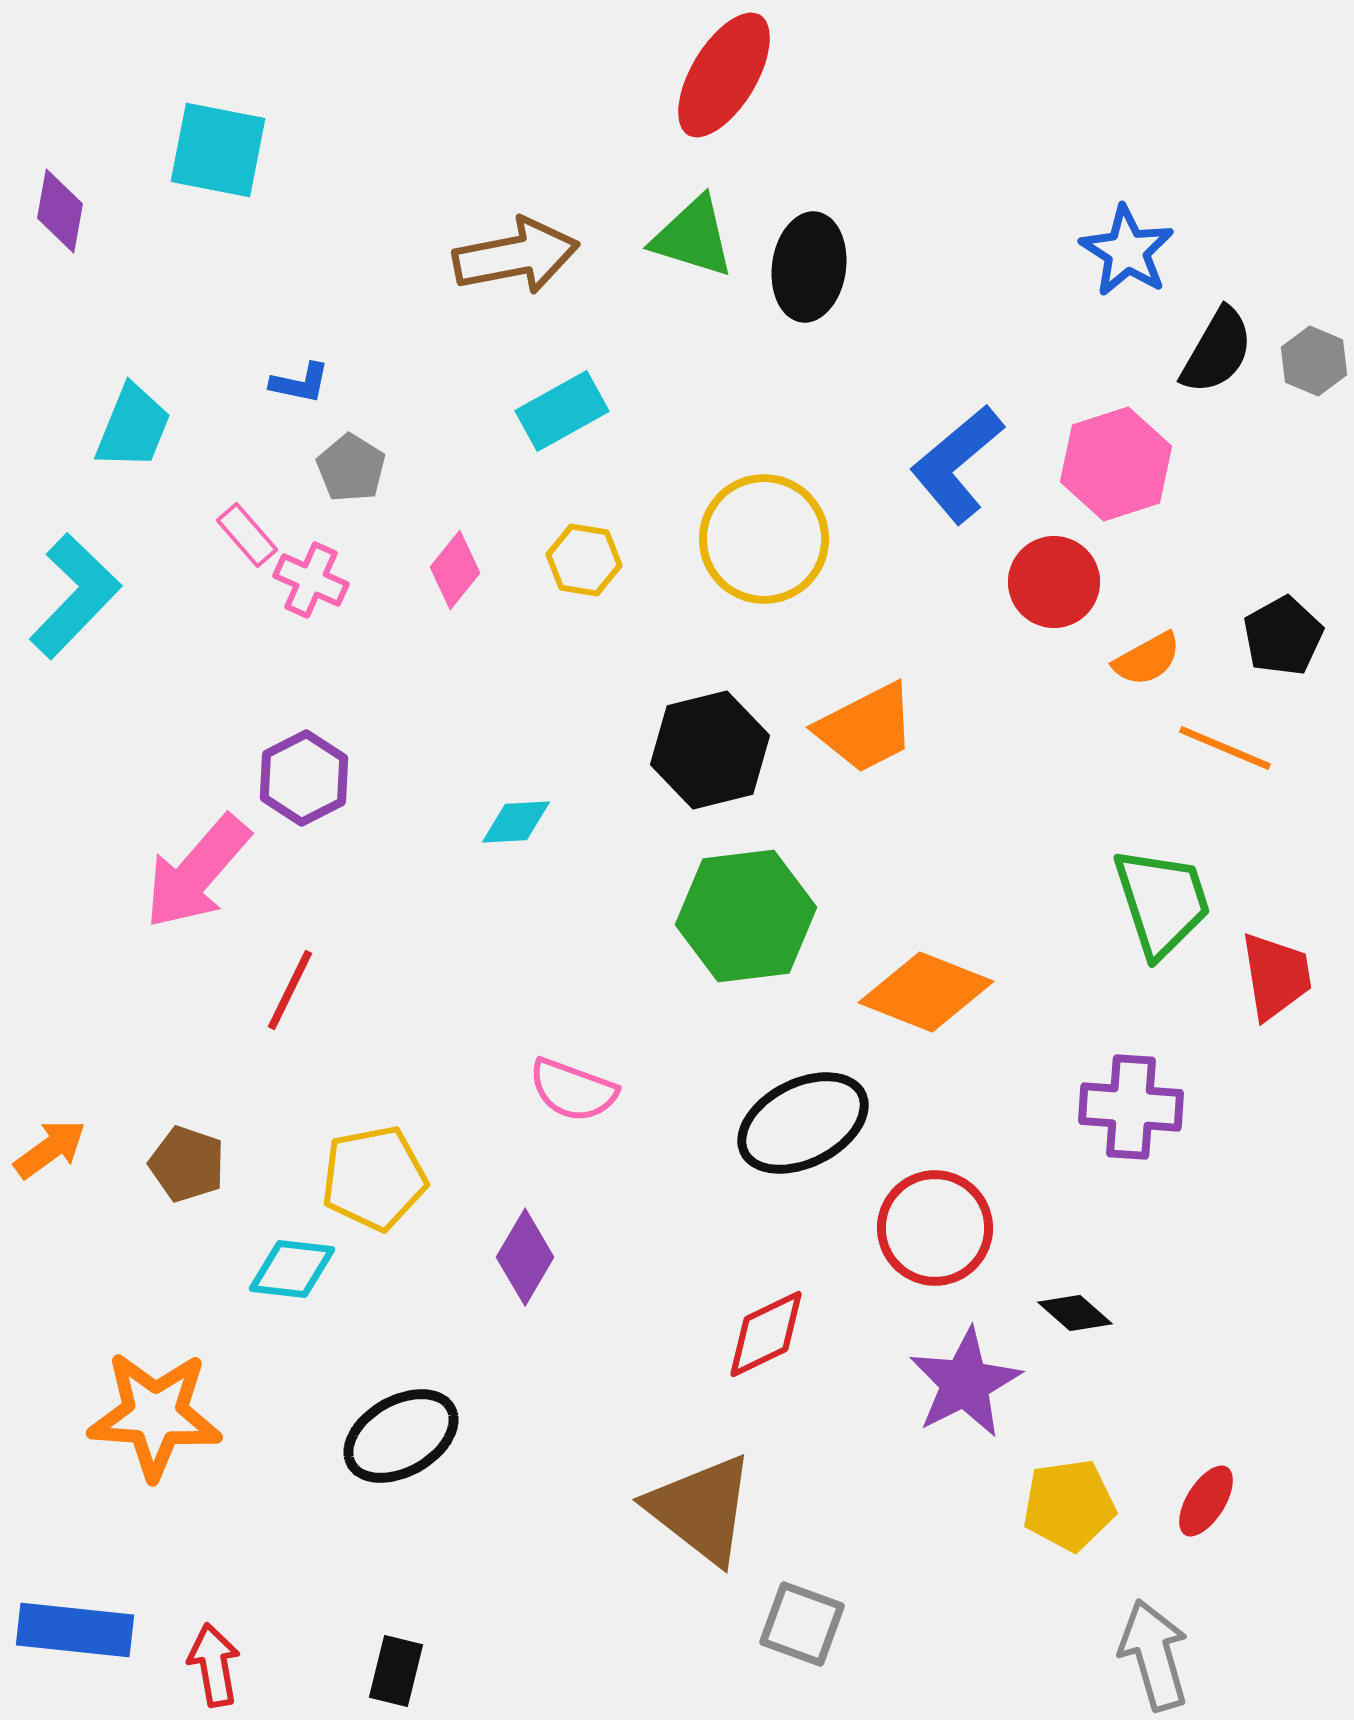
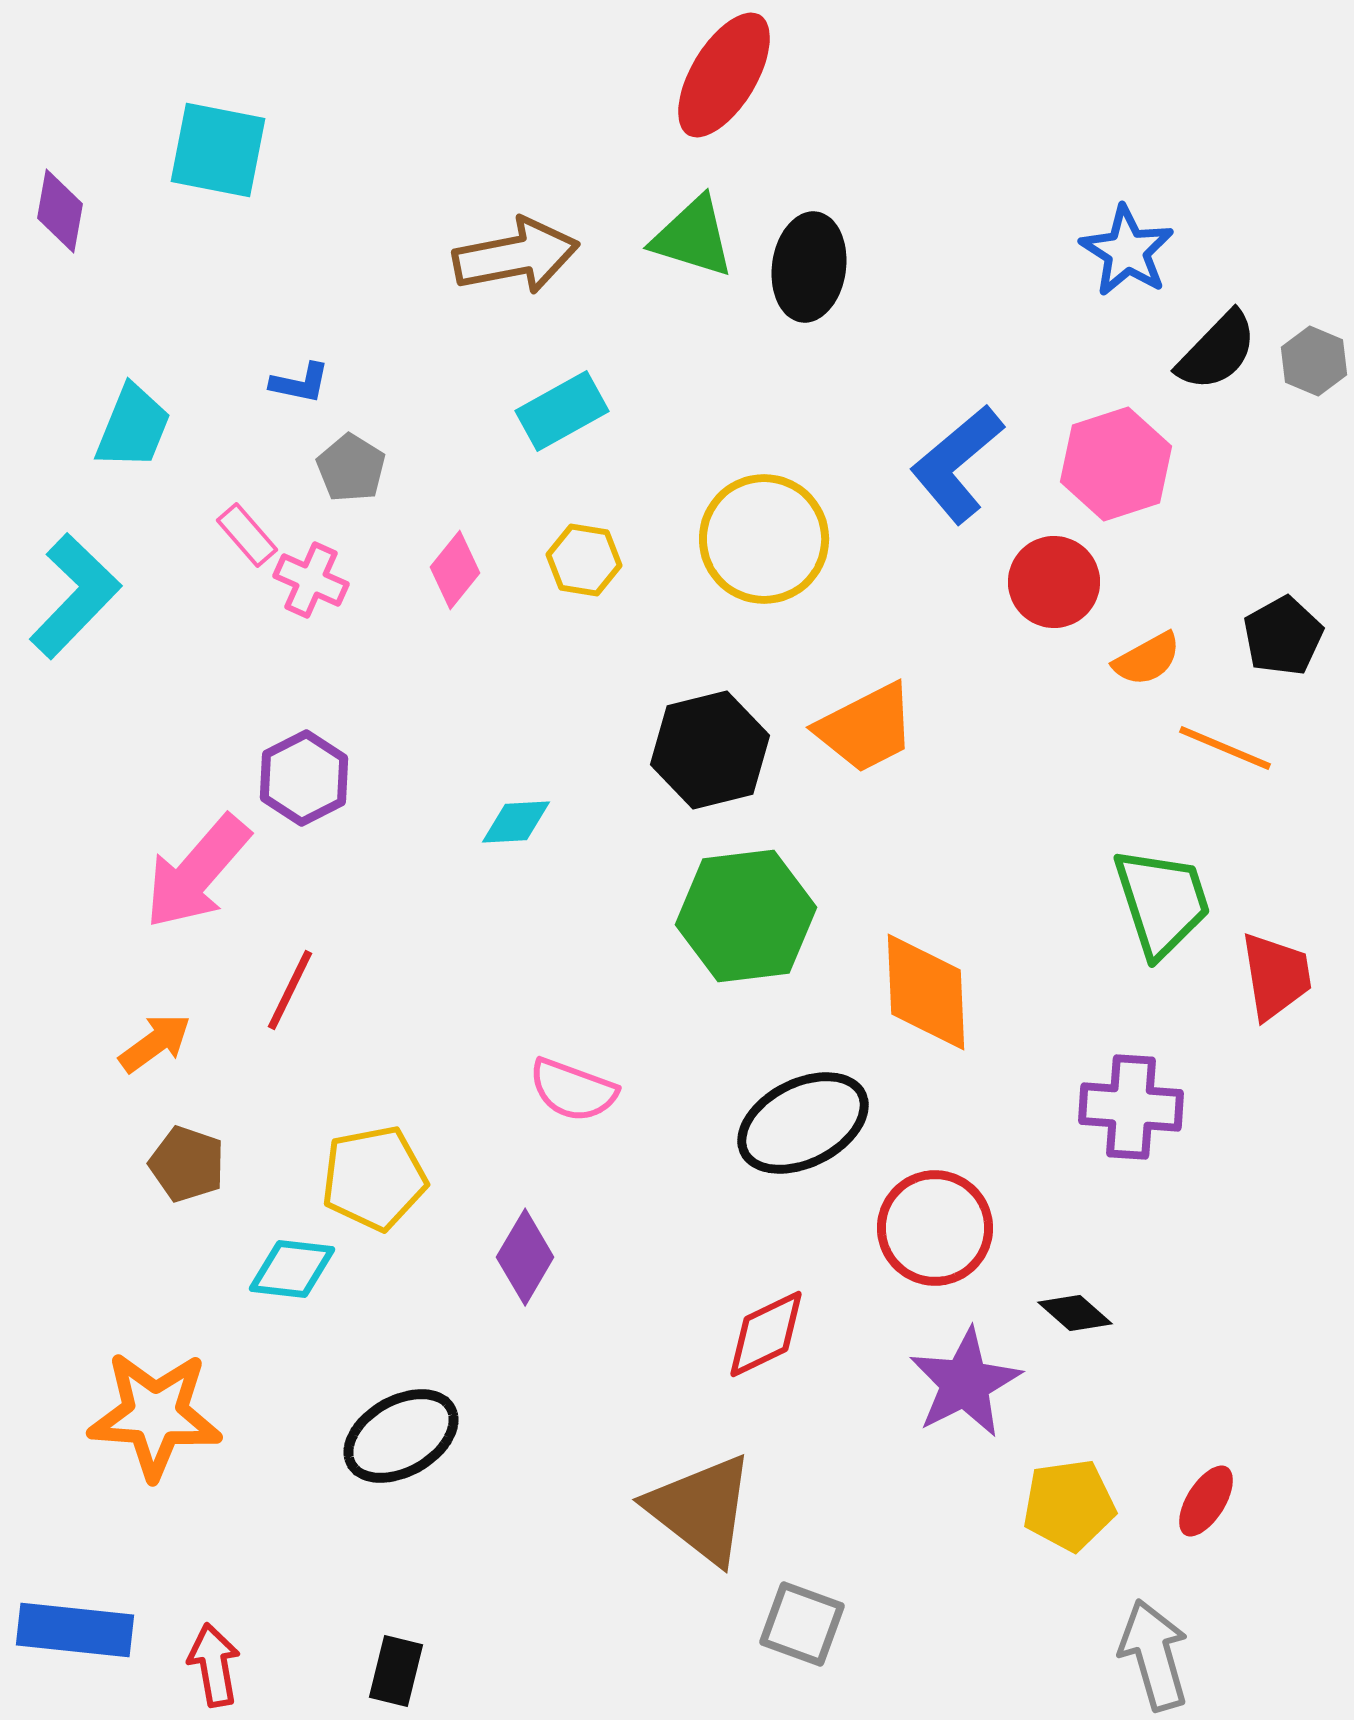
black semicircle at (1217, 351): rotated 14 degrees clockwise
orange diamond at (926, 992): rotated 66 degrees clockwise
orange arrow at (50, 1149): moved 105 px right, 106 px up
